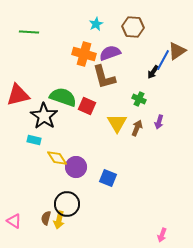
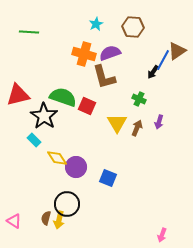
cyan rectangle: rotated 32 degrees clockwise
